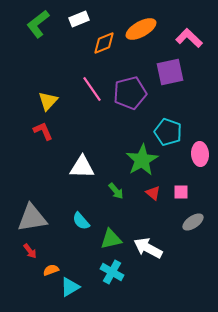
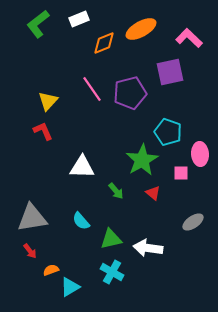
pink square: moved 19 px up
white arrow: rotated 20 degrees counterclockwise
